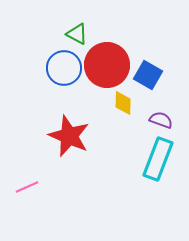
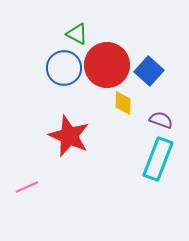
blue square: moved 1 px right, 4 px up; rotated 12 degrees clockwise
